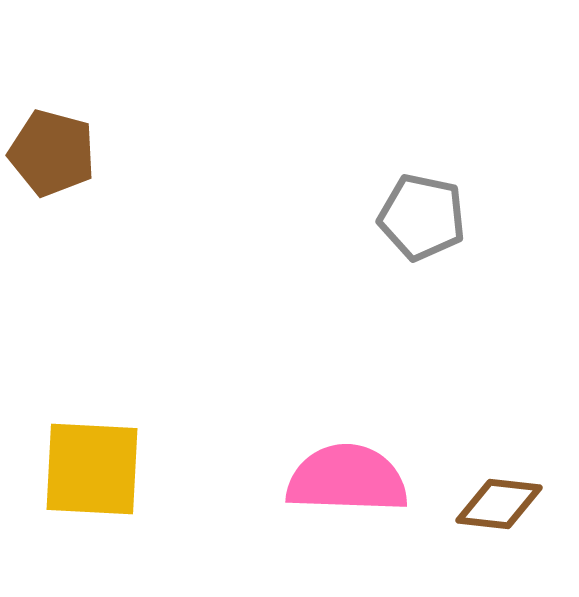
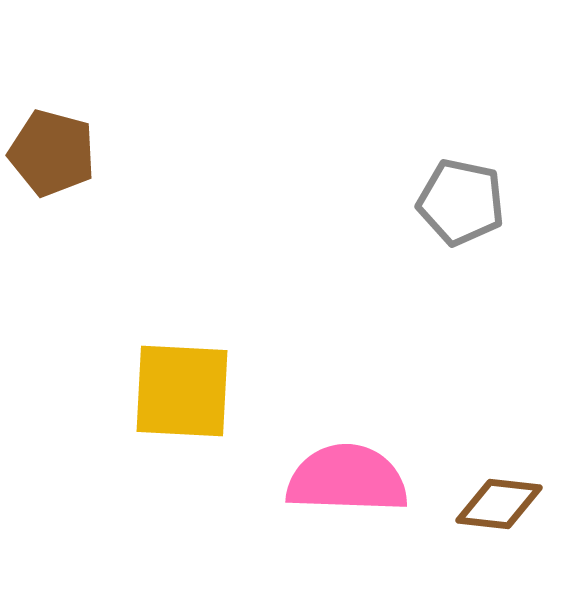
gray pentagon: moved 39 px right, 15 px up
yellow square: moved 90 px right, 78 px up
